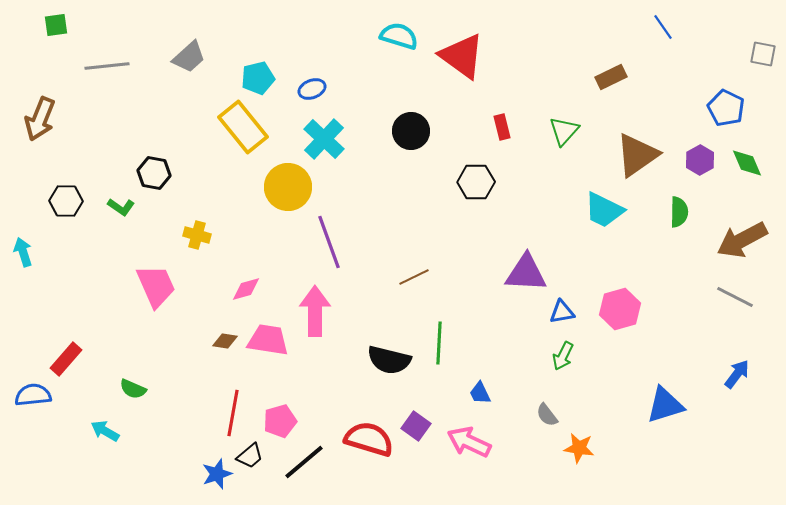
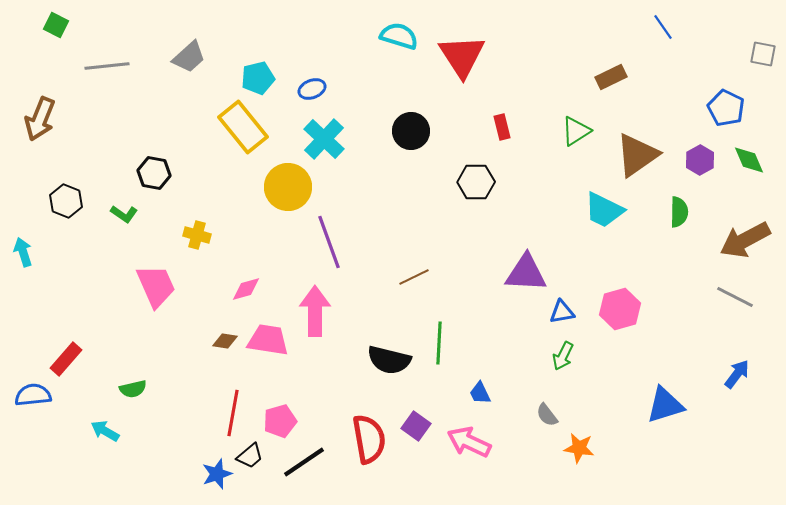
green square at (56, 25): rotated 35 degrees clockwise
red triangle at (462, 56): rotated 21 degrees clockwise
green triangle at (564, 131): moved 12 px right; rotated 16 degrees clockwise
green diamond at (747, 163): moved 2 px right, 3 px up
black hexagon at (66, 201): rotated 20 degrees clockwise
green L-shape at (121, 207): moved 3 px right, 7 px down
brown arrow at (742, 240): moved 3 px right
green semicircle at (133, 389): rotated 36 degrees counterclockwise
red semicircle at (369, 439): rotated 63 degrees clockwise
black line at (304, 462): rotated 6 degrees clockwise
